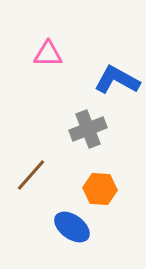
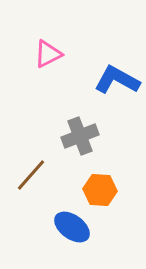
pink triangle: rotated 28 degrees counterclockwise
gray cross: moved 8 px left, 7 px down
orange hexagon: moved 1 px down
